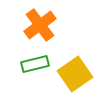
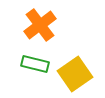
green rectangle: rotated 28 degrees clockwise
